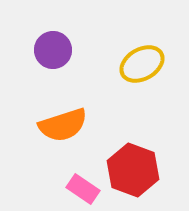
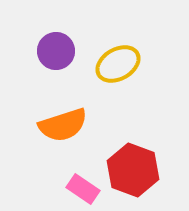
purple circle: moved 3 px right, 1 px down
yellow ellipse: moved 24 px left
